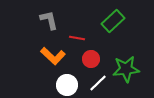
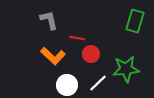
green rectangle: moved 22 px right; rotated 30 degrees counterclockwise
red circle: moved 5 px up
